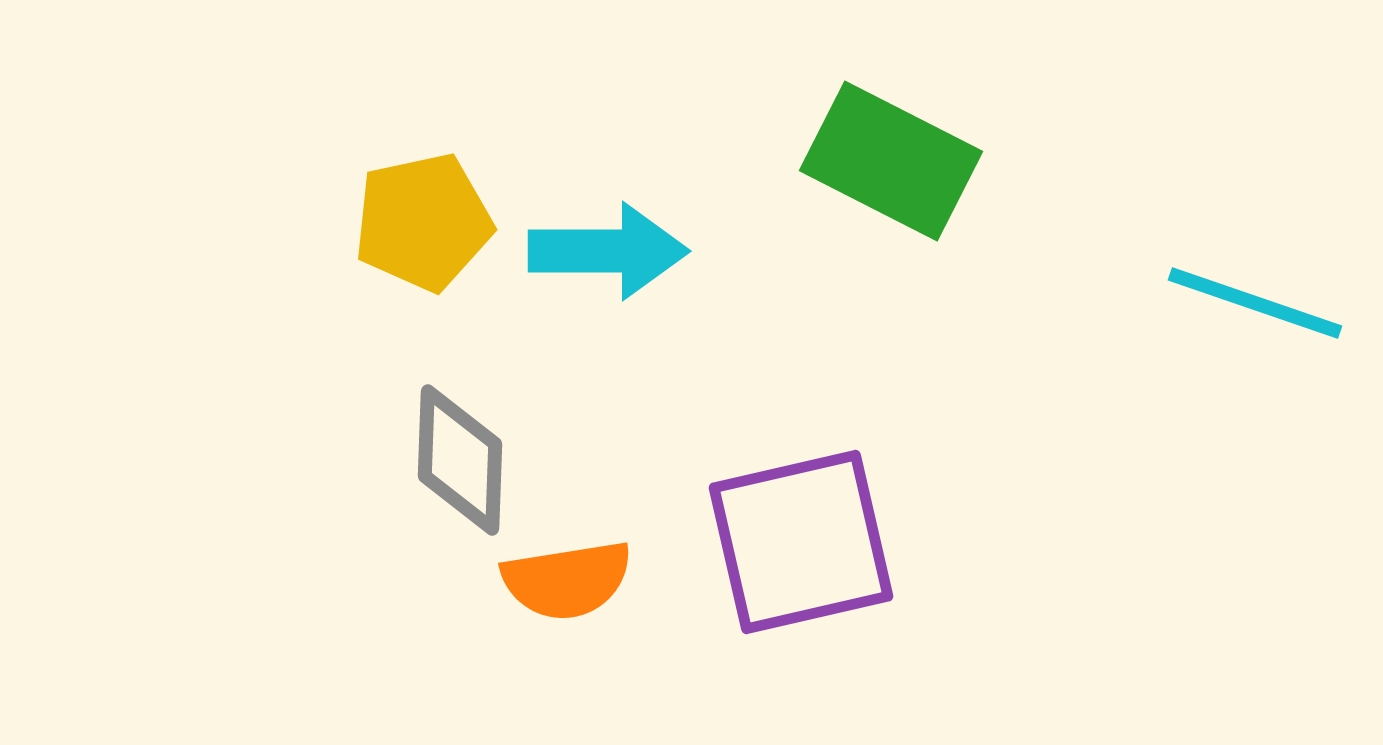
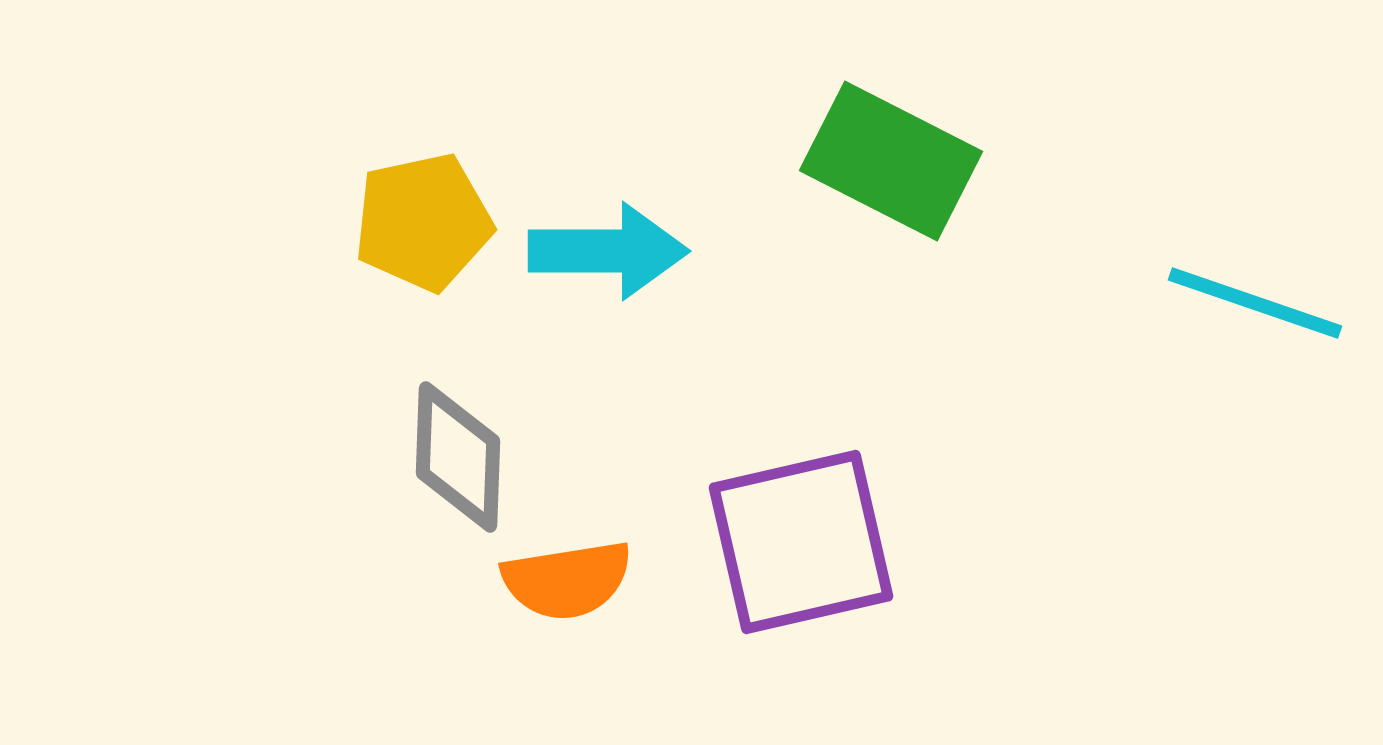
gray diamond: moved 2 px left, 3 px up
